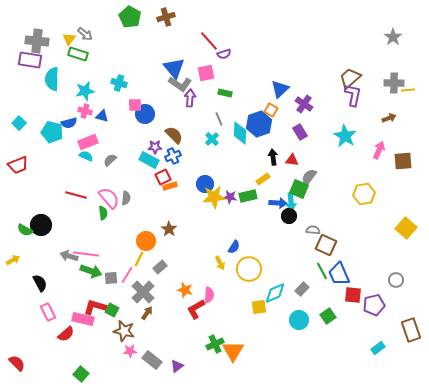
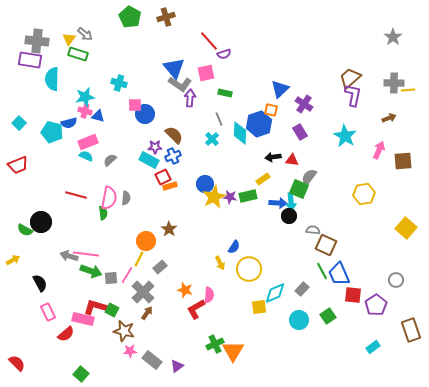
cyan star at (85, 91): moved 6 px down
orange square at (271, 110): rotated 16 degrees counterclockwise
blue triangle at (102, 116): moved 4 px left
black arrow at (273, 157): rotated 91 degrees counterclockwise
yellow star at (214, 197): rotated 20 degrees counterclockwise
pink semicircle at (109, 198): rotated 50 degrees clockwise
black circle at (41, 225): moved 3 px up
purple pentagon at (374, 305): moved 2 px right; rotated 20 degrees counterclockwise
cyan rectangle at (378, 348): moved 5 px left, 1 px up
